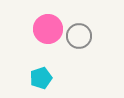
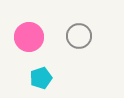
pink circle: moved 19 px left, 8 px down
